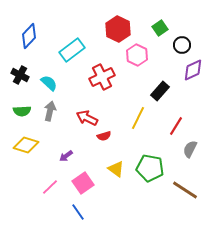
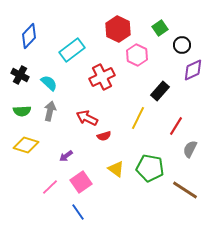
pink square: moved 2 px left, 1 px up
